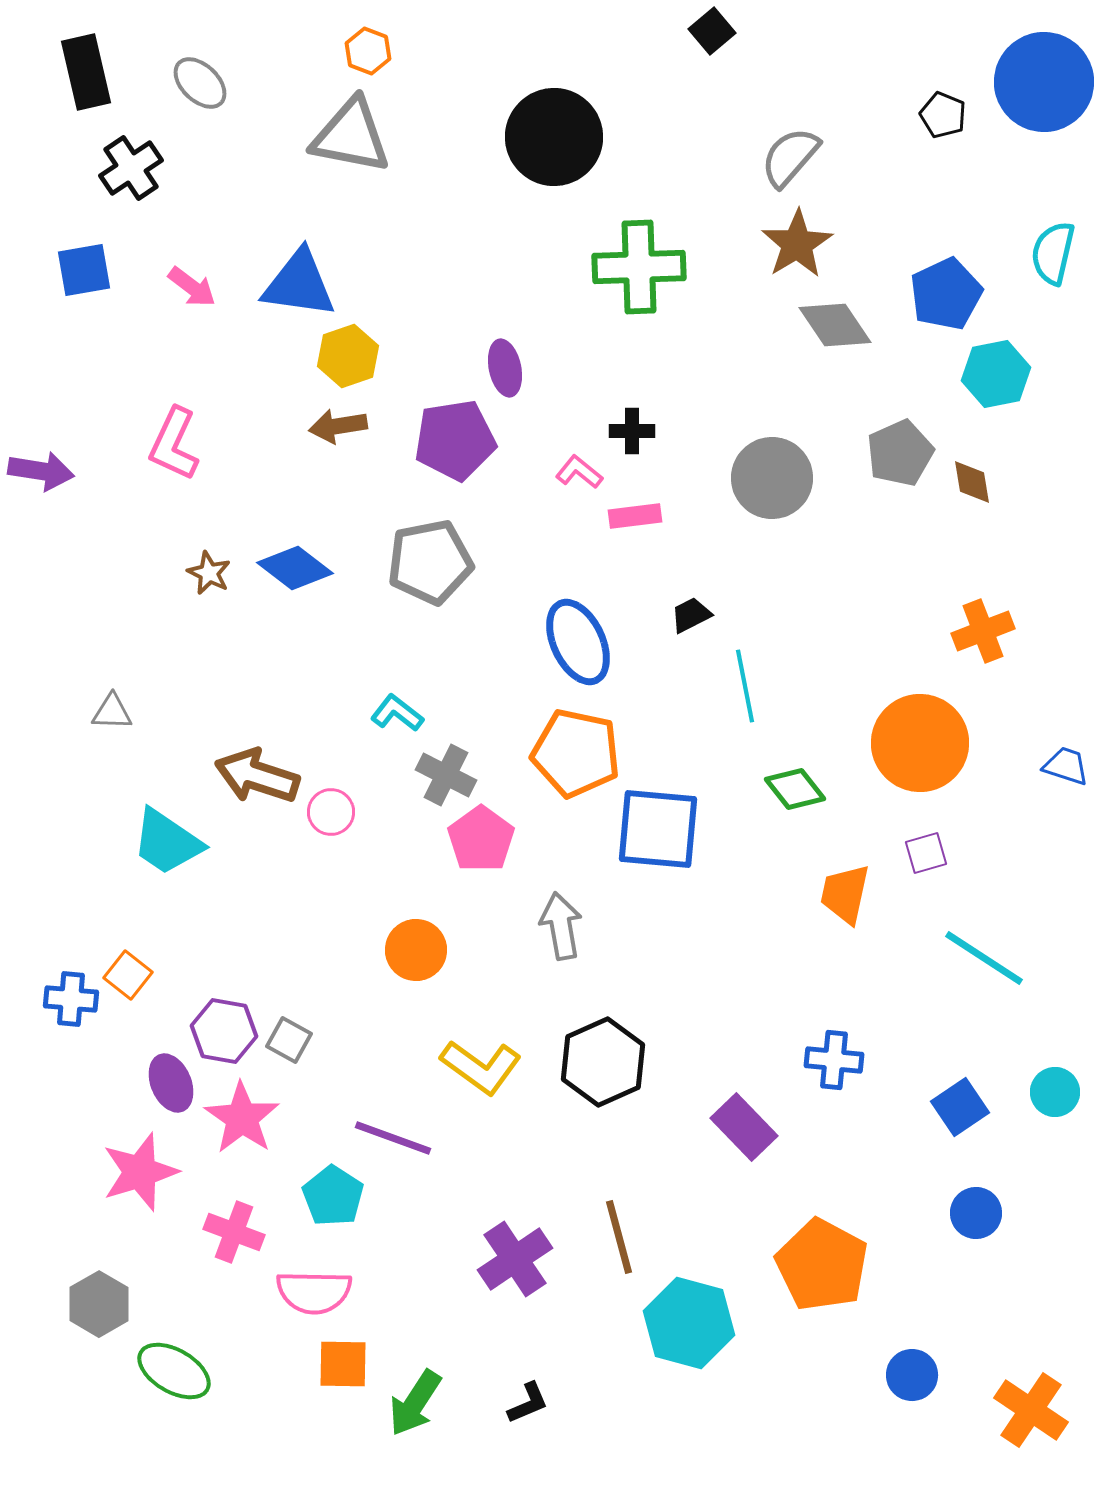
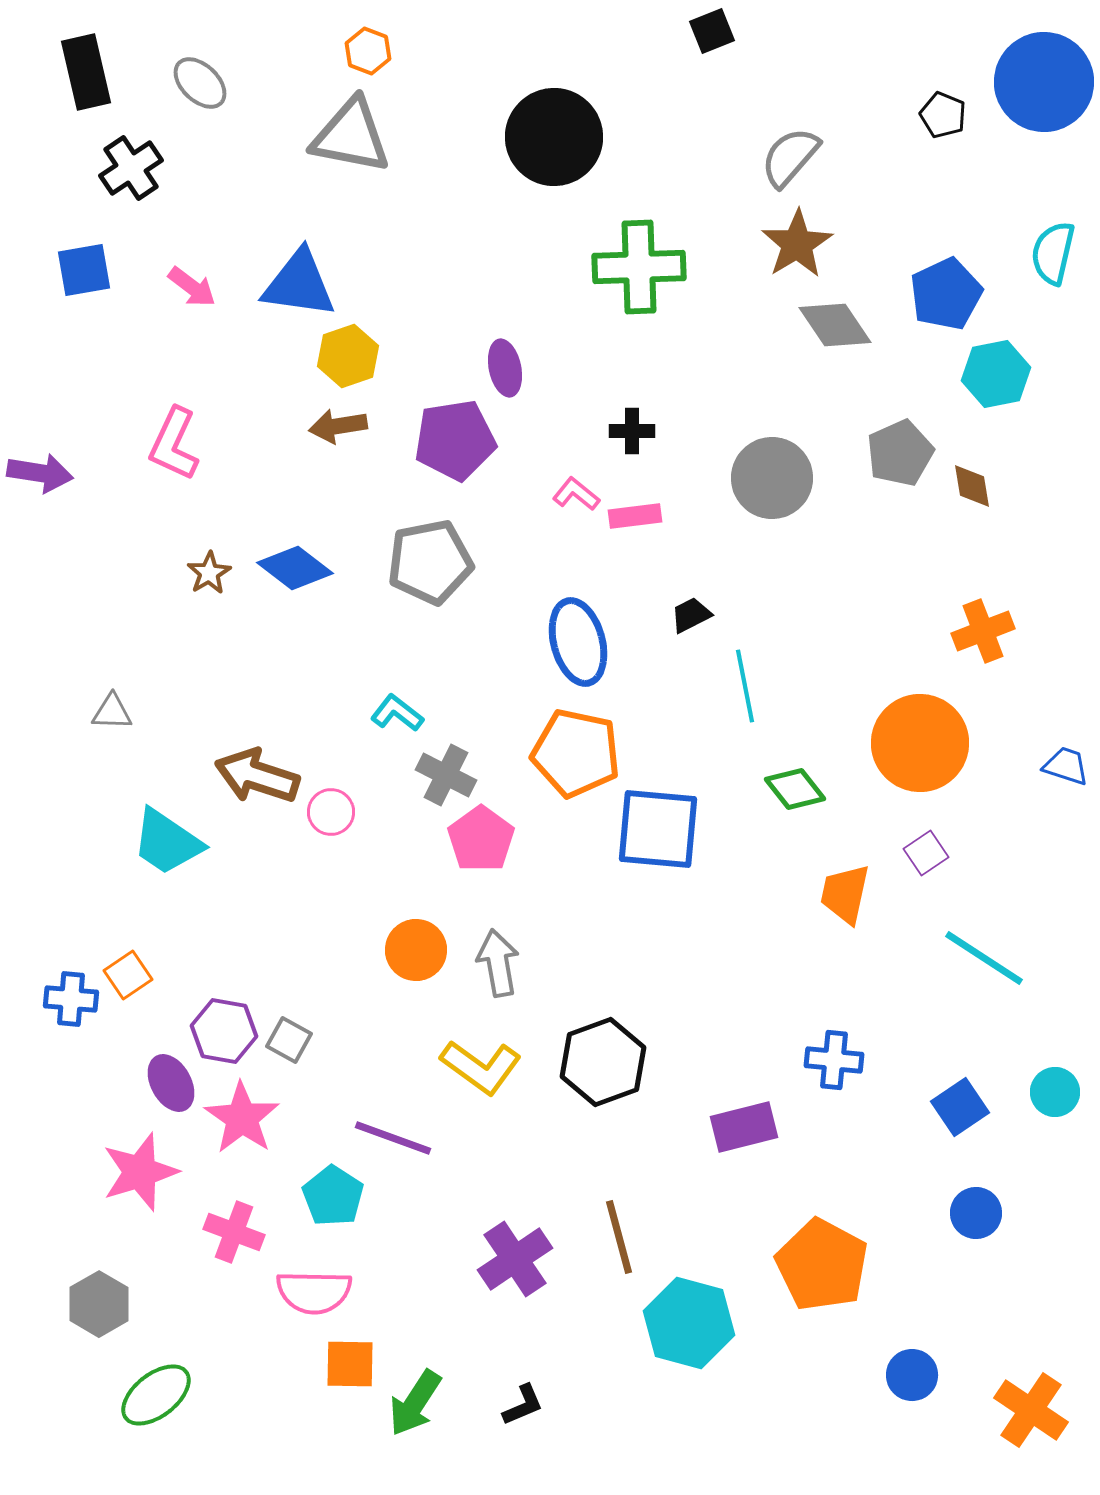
black square at (712, 31): rotated 18 degrees clockwise
purple arrow at (41, 471): moved 1 px left, 2 px down
pink L-shape at (579, 472): moved 3 px left, 22 px down
brown diamond at (972, 482): moved 4 px down
brown star at (209, 573): rotated 15 degrees clockwise
blue ellipse at (578, 642): rotated 10 degrees clockwise
purple square at (926, 853): rotated 18 degrees counterclockwise
gray arrow at (561, 926): moved 63 px left, 37 px down
orange square at (128, 975): rotated 18 degrees clockwise
black hexagon at (603, 1062): rotated 4 degrees clockwise
purple ellipse at (171, 1083): rotated 6 degrees counterclockwise
purple rectangle at (744, 1127): rotated 60 degrees counterclockwise
orange square at (343, 1364): moved 7 px right
green ellipse at (174, 1371): moved 18 px left, 24 px down; rotated 68 degrees counterclockwise
black L-shape at (528, 1403): moved 5 px left, 2 px down
